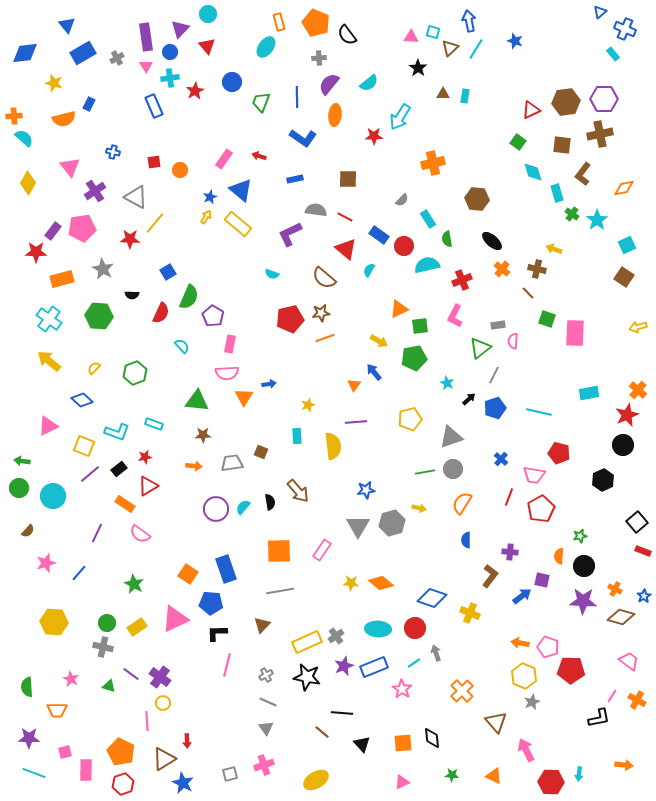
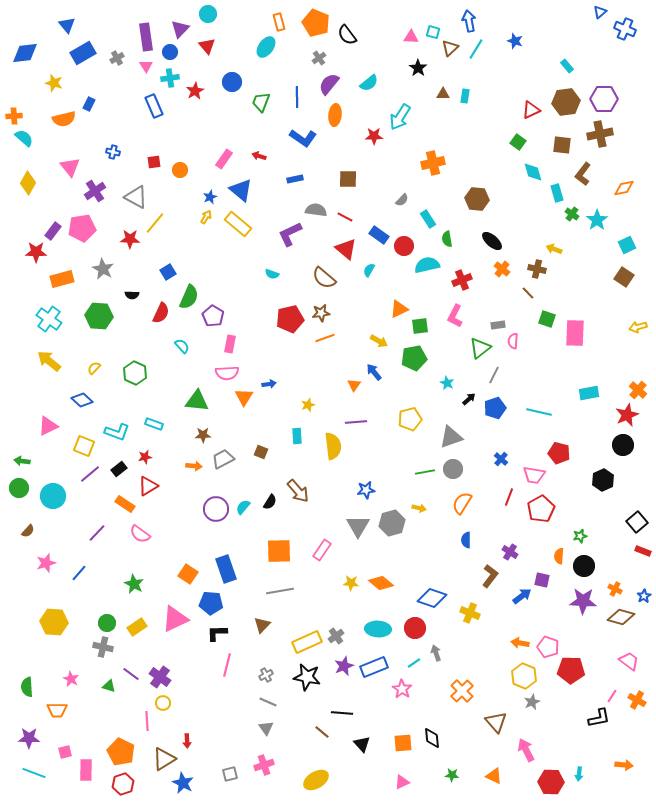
cyan rectangle at (613, 54): moved 46 px left, 12 px down
gray cross at (319, 58): rotated 32 degrees counterclockwise
green hexagon at (135, 373): rotated 15 degrees counterclockwise
gray trapezoid at (232, 463): moved 9 px left, 4 px up; rotated 20 degrees counterclockwise
black semicircle at (270, 502): rotated 42 degrees clockwise
purple line at (97, 533): rotated 18 degrees clockwise
purple cross at (510, 552): rotated 28 degrees clockwise
